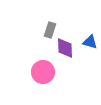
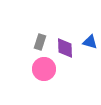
gray rectangle: moved 10 px left, 12 px down
pink circle: moved 1 px right, 3 px up
